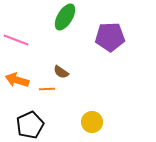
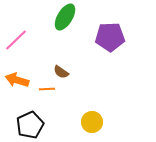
pink line: rotated 65 degrees counterclockwise
